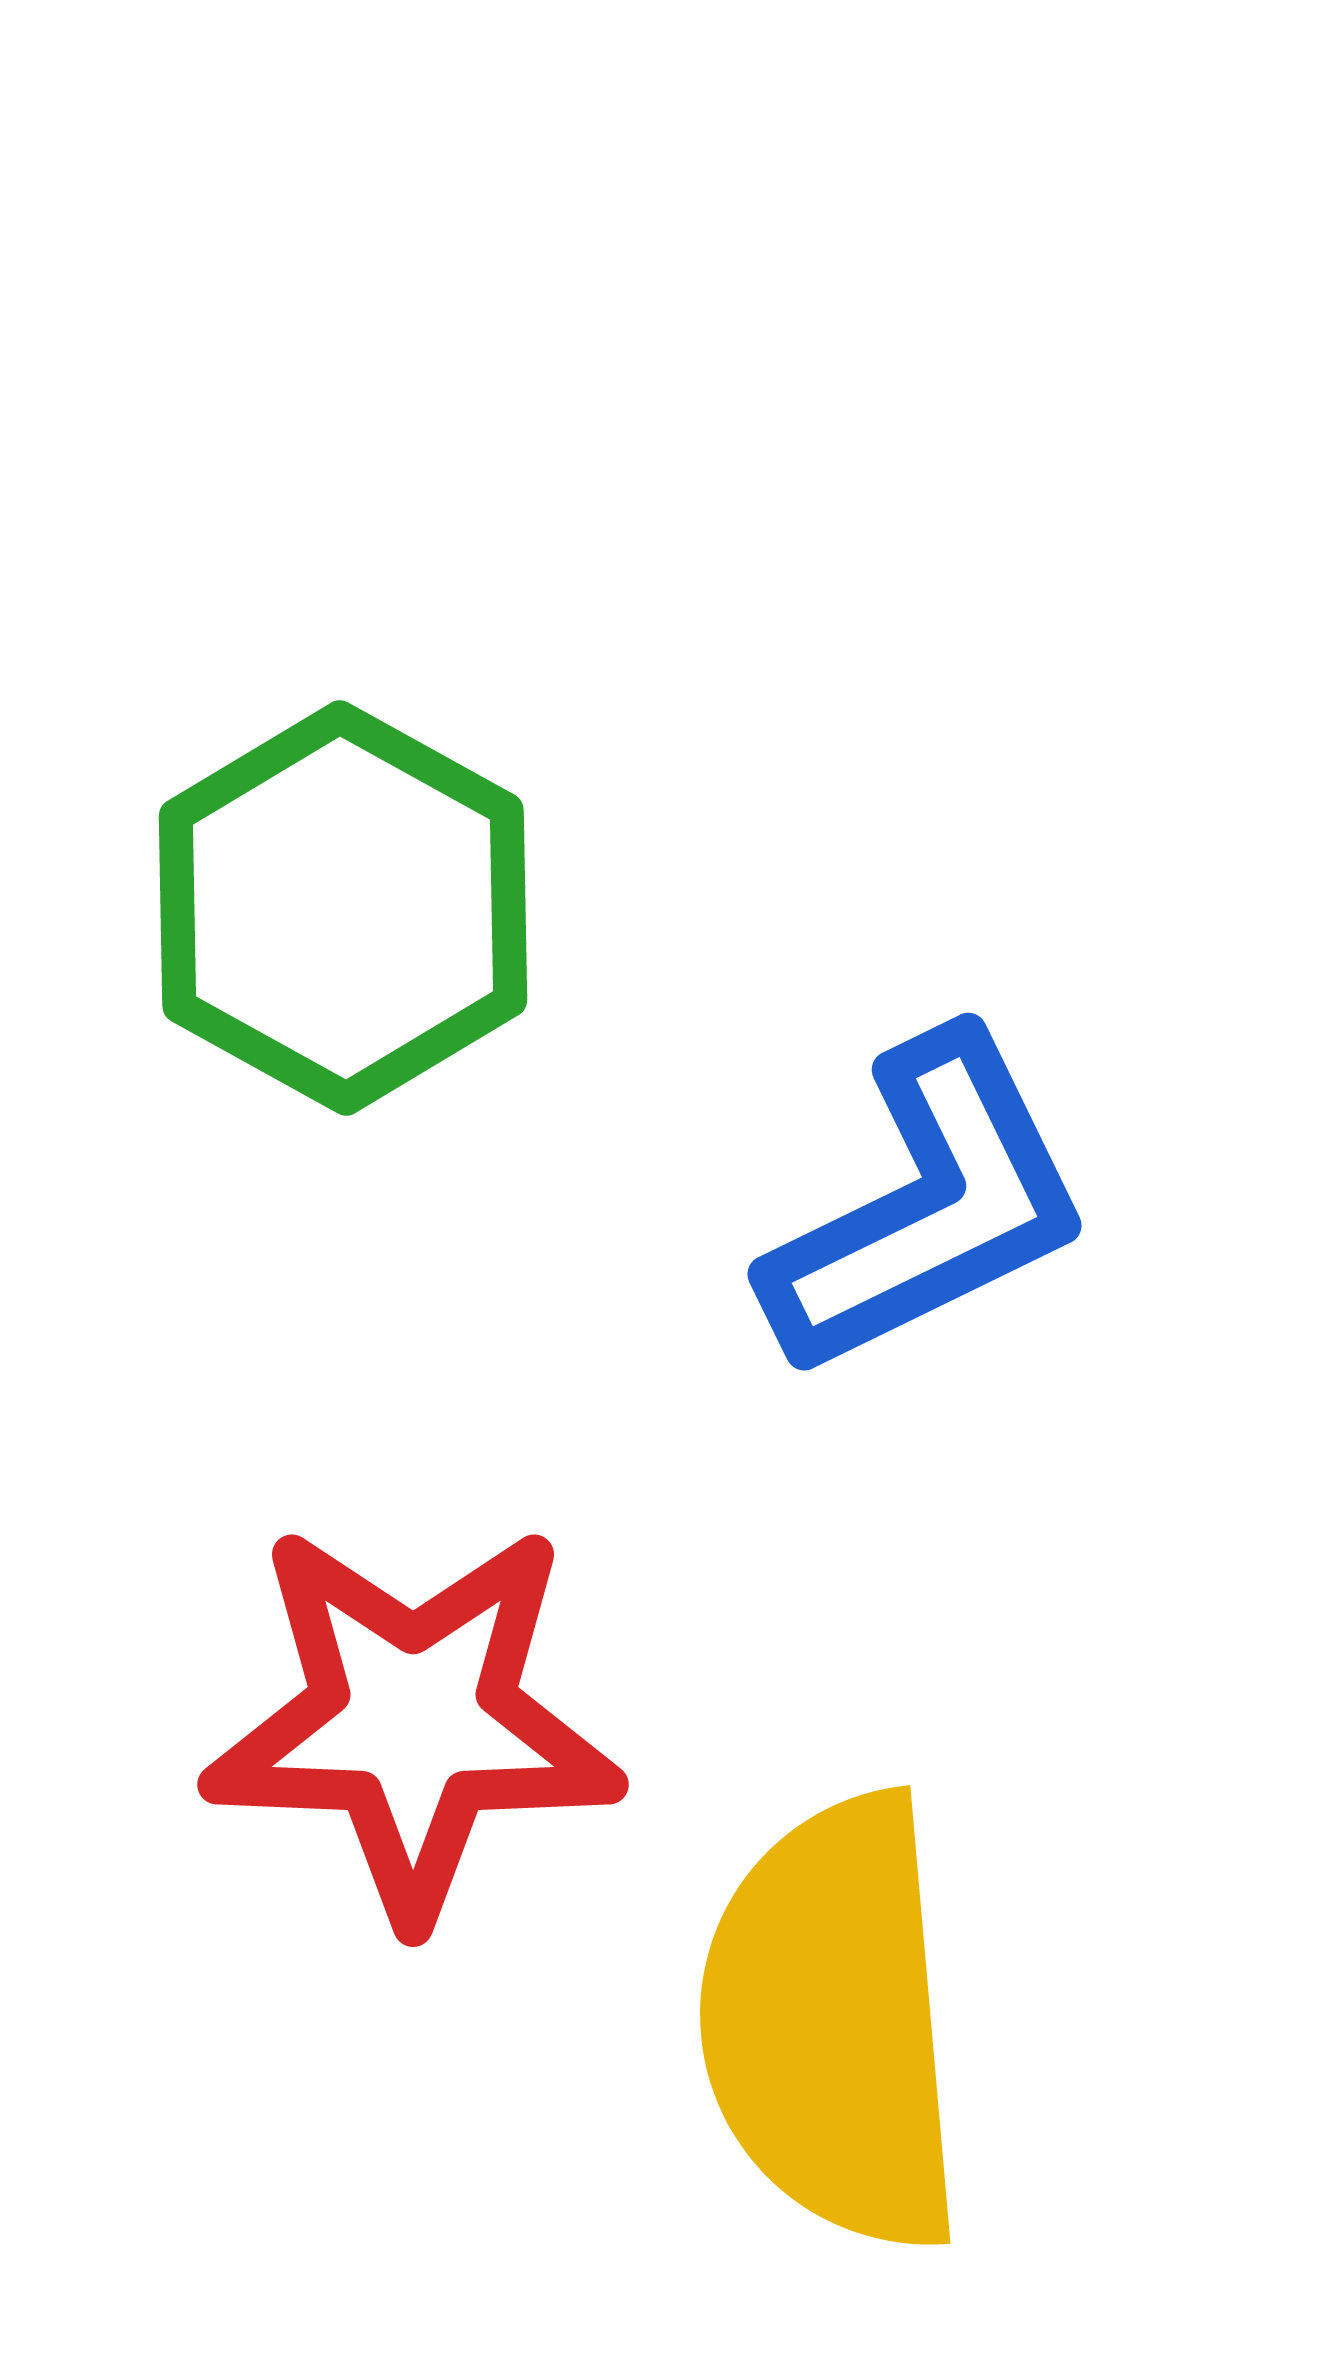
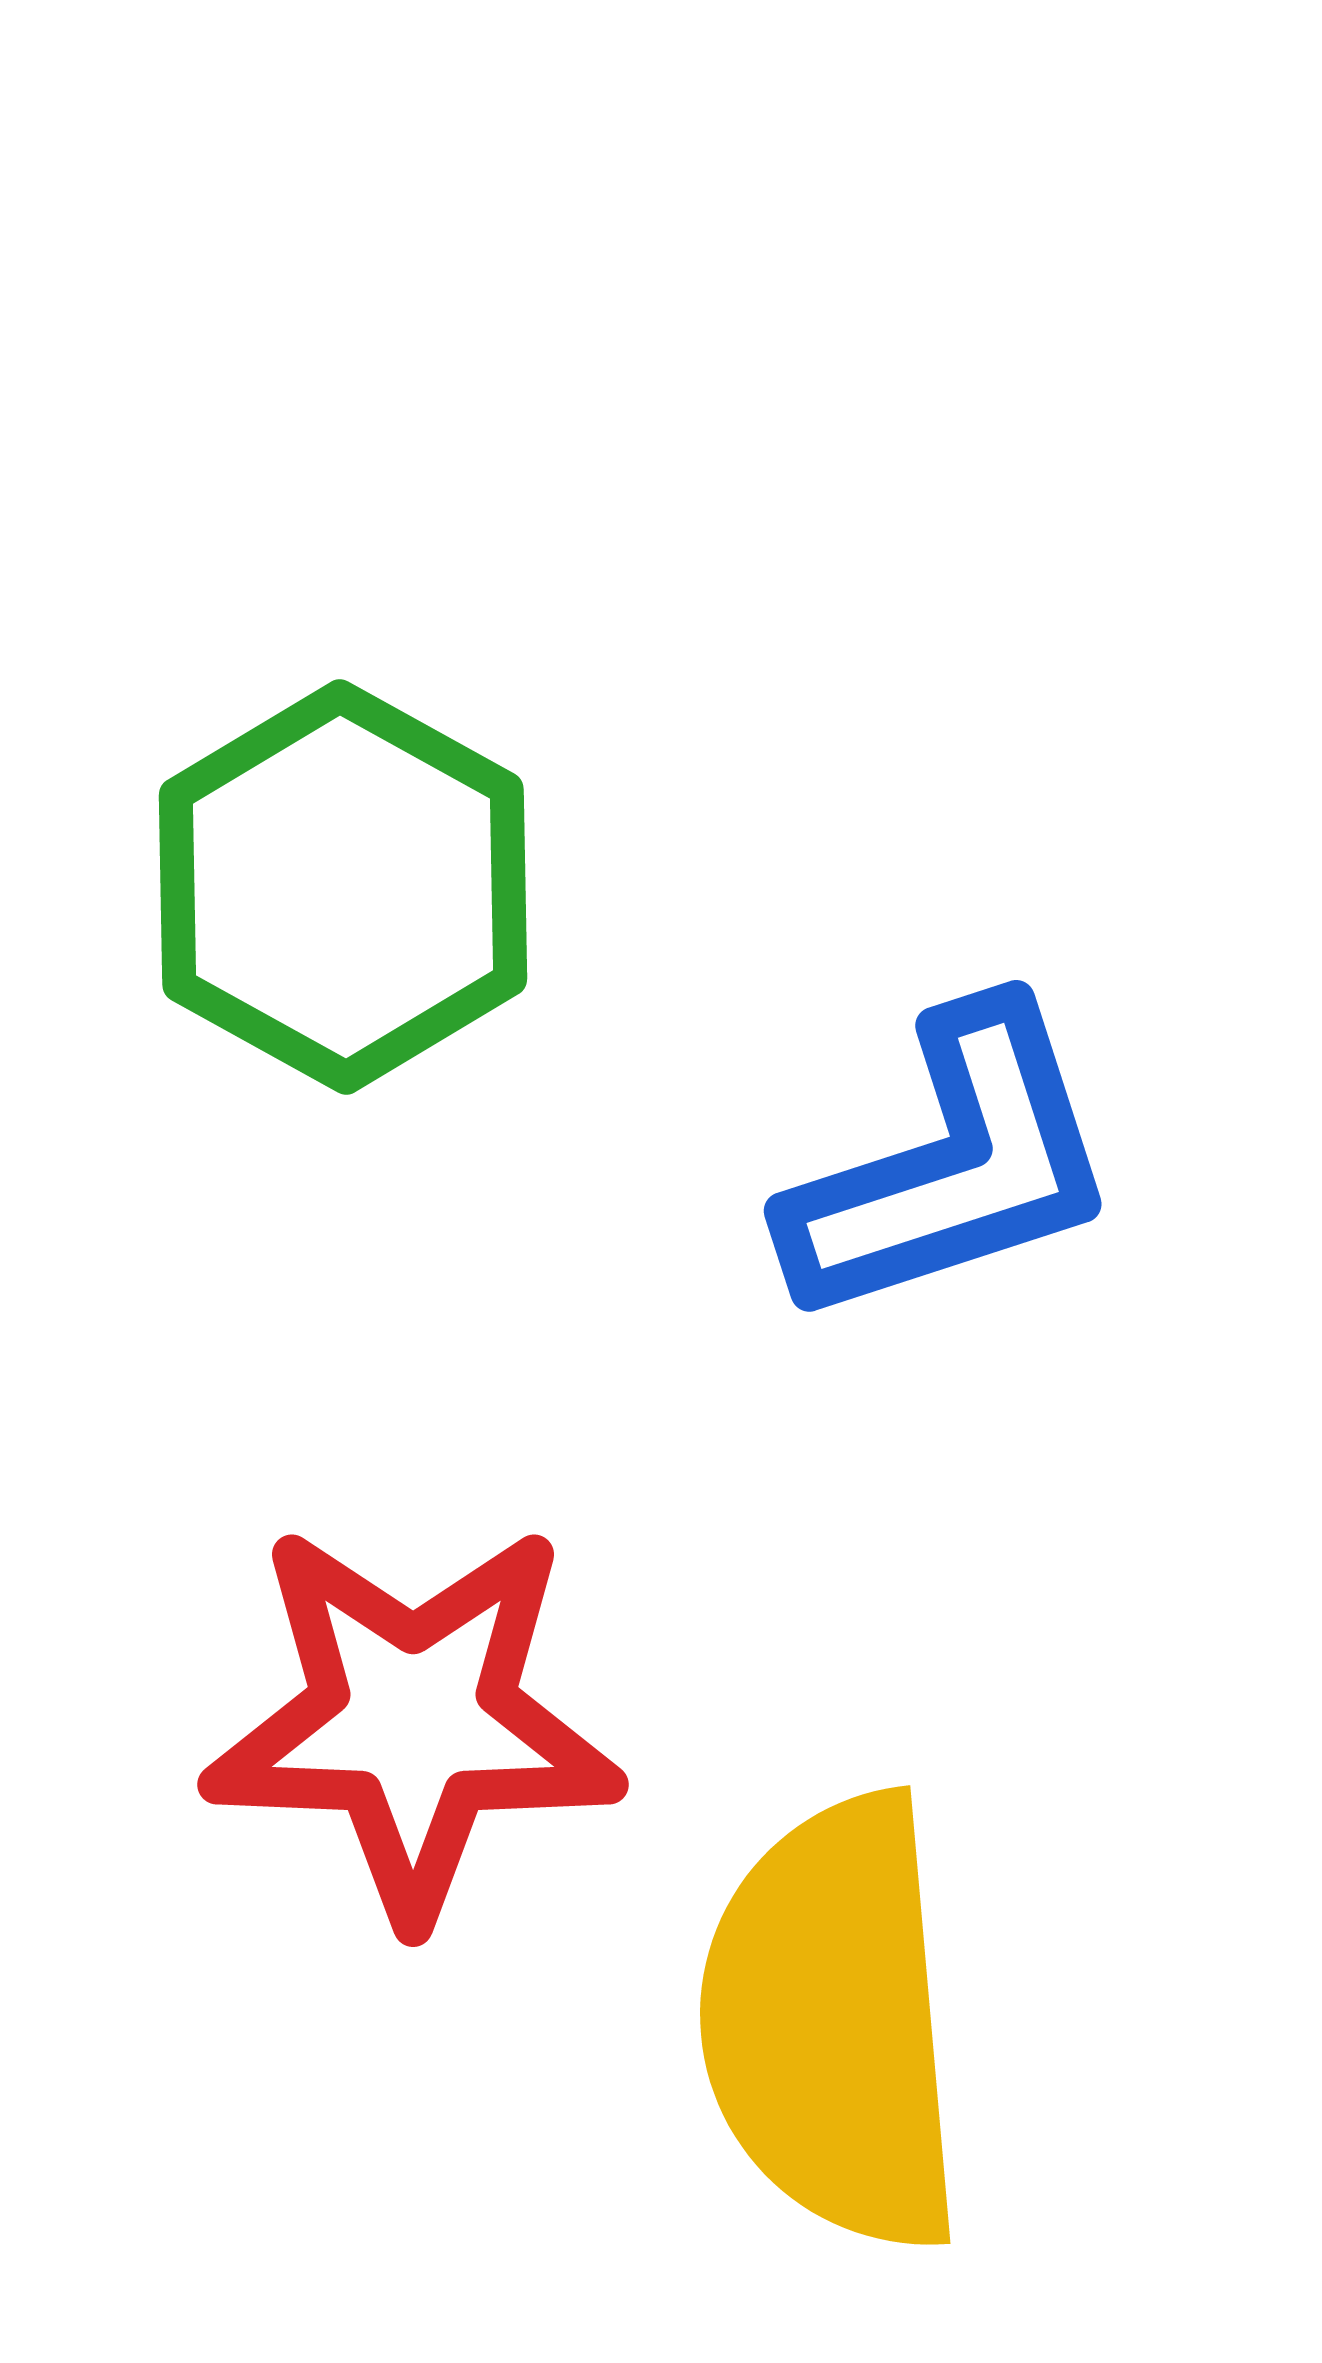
green hexagon: moved 21 px up
blue L-shape: moved 24 px right, 40 px up; rotated 8 degrees clockwise
